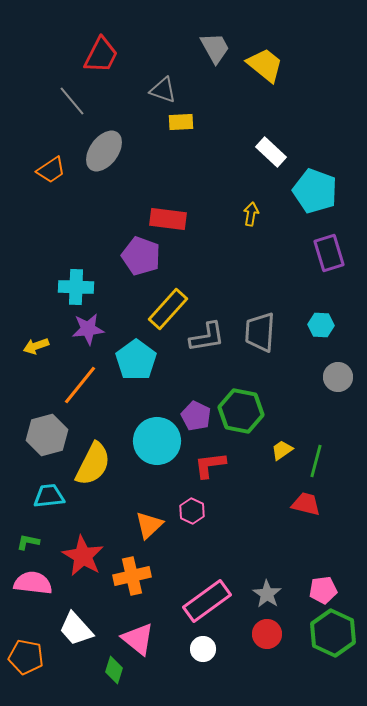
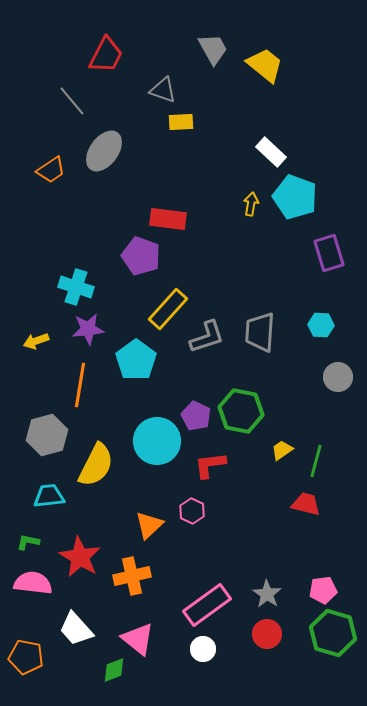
gray trapezoid at (215, 48): moved 2 px left, 1 px down
red trapezoid at (101, 55): moved 5 px right
cyan pentagon at (315, 191): moved 20 px left, 6 px down
yellow arrow at (251, 214): moved 10 px up
cyan cross at (76, 287): rotated 16 degrees clockwise
gray L-shape at (207, 337): rotated 9 degrees counterclockwise
yellow arrow at (36, 346): moved 5 px up
orange line at (80, 385): rotated 30 degrees counterclockwise
yellow semicircle at (93, 464): moved 3 px right, 1 px down
red star at (83, 556): moved 3 px left, 1 px down
pink rectangle at (207, 601): moved 4 px down
green hexagon at (333, 633): rotated 9 degrees counterclockwise
green diamond at (114, 670): rotated 52 degrees clockwise
